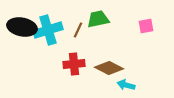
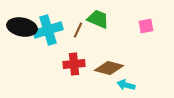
green trapezoid: rotated 35 degrees clockwise
brown diamond: rotated 12 degrees counterclockwise
